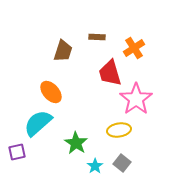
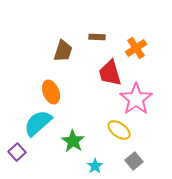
orange cross: moved 2 px right
orange ellipse: rotated 20 degrees clockwise
yellow ellipse: rotated 45 degrees clockwise
green star: moved 3 px left, 2 px up
purple square: rotated 30 degrees counterclockwise
gray square: moved 12 px right, 2 px up; rotated 12 degrees clockwise
